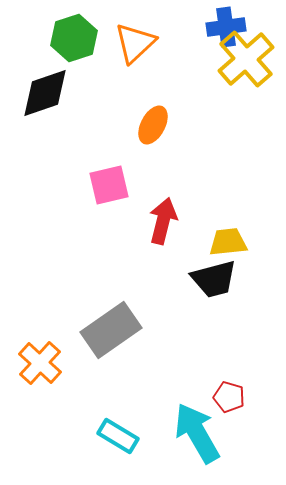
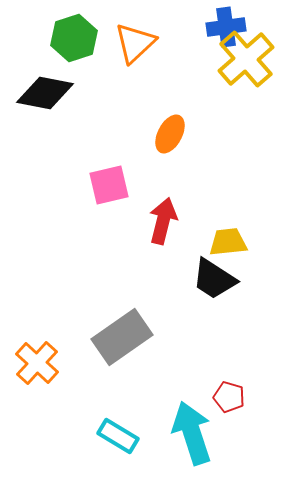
black diamond: rotated 30 degrees clockwise
orange ellipse: moved 17 px right, 9 px down
black trapezoid: rotated 48 degrees clockwise
gray rectangle: moved 11 px right, 7 px down
orange cross: moved 3 px left
cyan arrow: moved 5 px left; rotated 12 degrees clockwise
